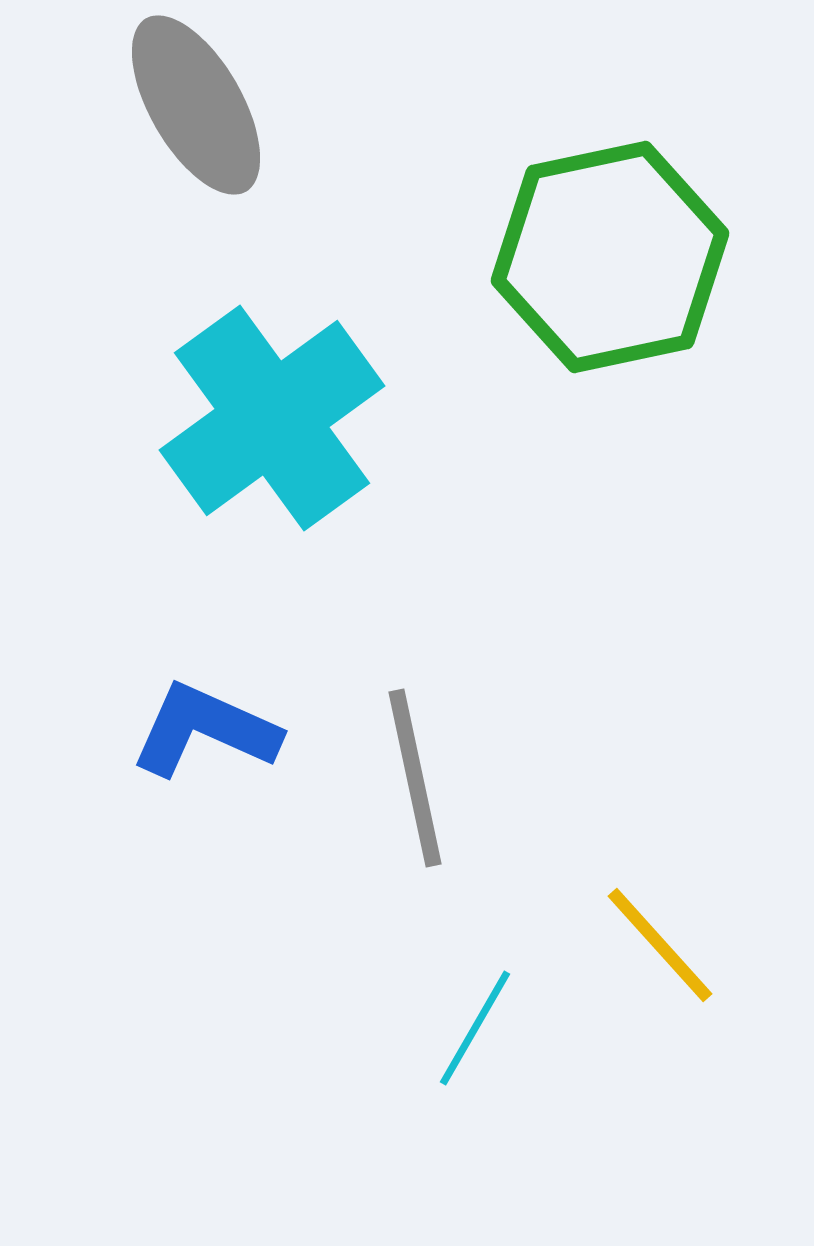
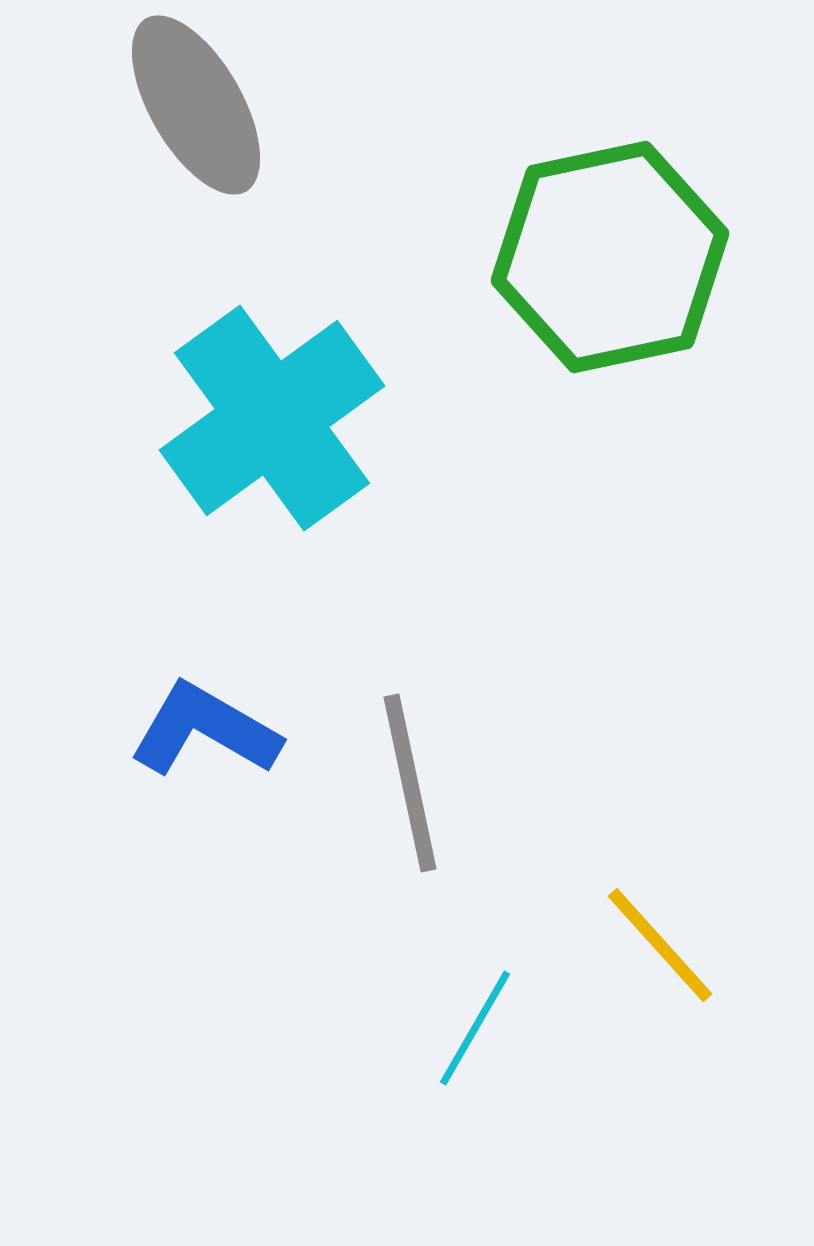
blue L-shape: rotated 6 degrees clockwise
gray line: moved 5 px left, 5 px down
